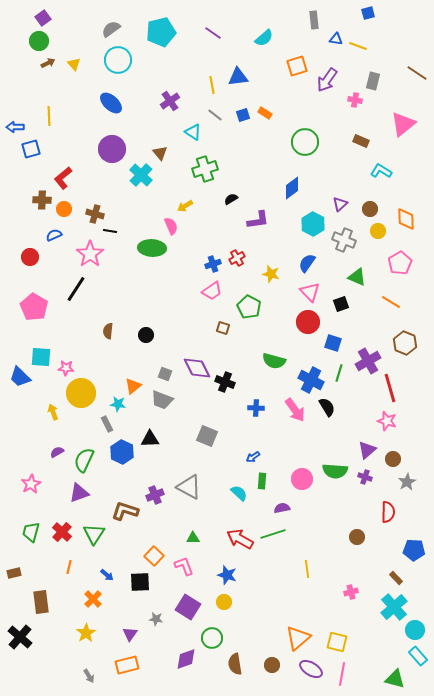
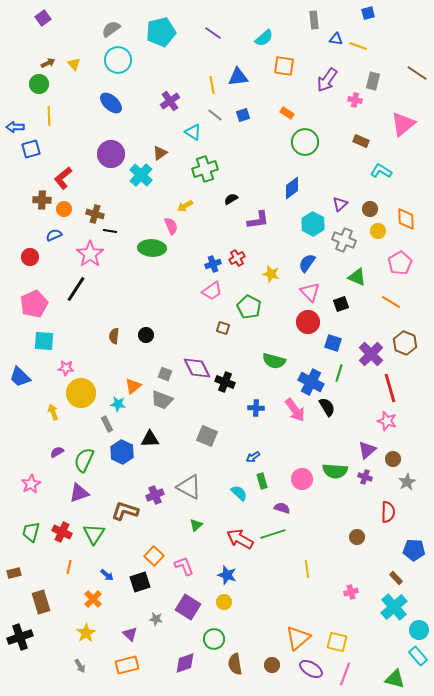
green circle at (39, 41): moved 43 px down
orange square at (297, 66): moved 13 px left; rotated 25 degrees clockwise
orange rectangle at (265, 113): moved 22 px right
purple circle at (112, 149): moved 1 px left, 5 px down
brown triangle at (160, 153): rotated 35 degrees clockwise
pink pentagon at (34, 307): moved 3 px up; rotated 16 degrees clockwise
brown semicircle at (108, 331): moved 6 px right, 5 px down
cyan square at (41, 357): moved 3 px right, 16 px up
purple cross at (368, 361): moved 3 px right, 7 px up; rotated 15 degrees counterclockwise
blue cross at (311, 380): moved 2 px down
green rectangle at (262, 481): rotated 21 degrees counterclockwise
purple semicircle at (282, 508): rotated 28 degrees clockwise
red cross at (62, 532): rotated 18 degrees counterclockwise
green triangle at (193, 538): moved 3 px right, 13 px up; rotated 40 degrees counterclockwise
black square at (140, 582): rotated 15 degrees counterclockwise
brown rectangle at (41, 602): rotated 10 degrees counterclockwise
cyan circle at (415, 630): moved 4 px right
purple triangle at (130, 634): rotated 21 degrees counterclockwise
black cross at (20, 637): rotated 30 degrees clockwise
green circle at (212, 638): moved 2 px right, 1 px down
purple diamond at (186, 659): moved 1 px left, 4 px down
pink line at (342, 674): moved 3 px right; rotated 10 degrees clockwise
gray arrow at (89, 676): moved 9 px left, 10 px up
